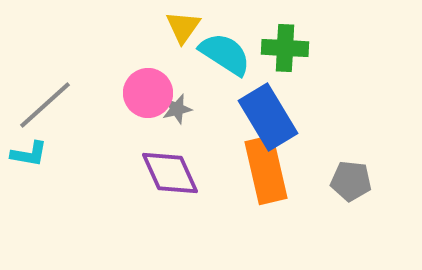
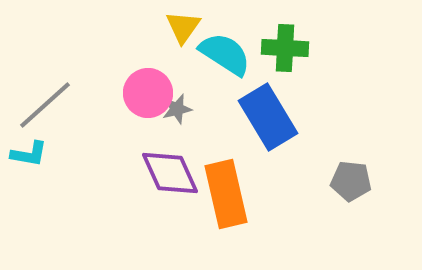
orange rectangle: moved 40 px left, 24 px down
